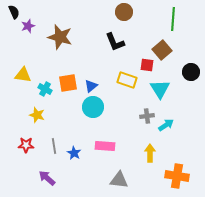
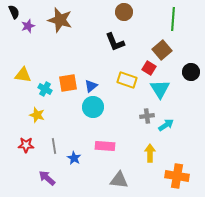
brown star: moved 17 px up
red square: moved 2 px right, 3 px down; rotated 24 degrees clockwise
blue star: moved 5 px down
